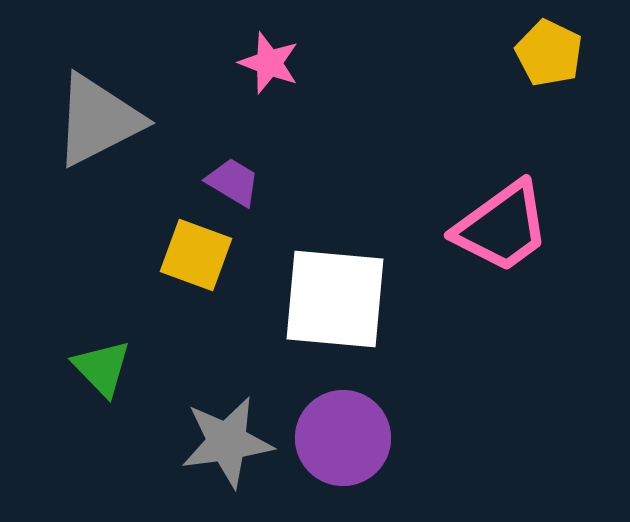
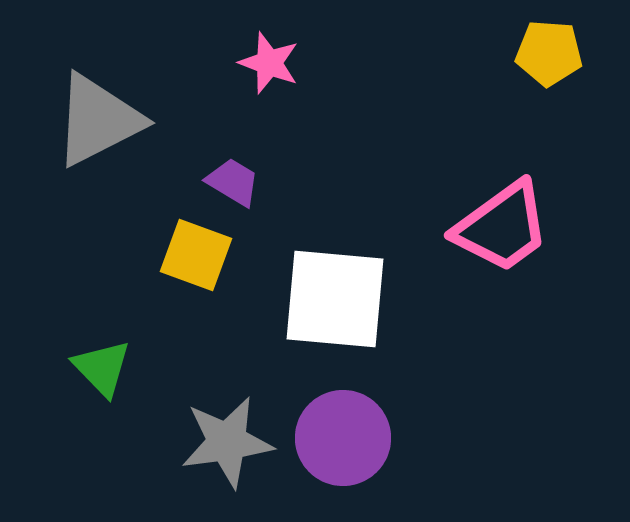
yellow pentagon: rotated 22 degrees counterclockwise
